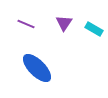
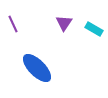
purple line: moved 13 px left; rotated 42 degrees clockwise
